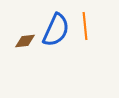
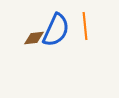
brown diamond: moved 9 px right, 3 px up
